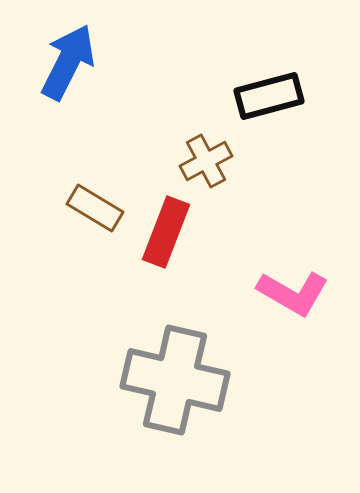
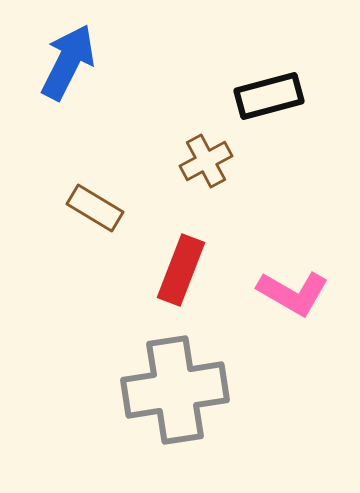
red rectangle: moved 15 px right, 38 px down
gray cross: moved 10 px down; rotated 22 degrees counterclockwise
